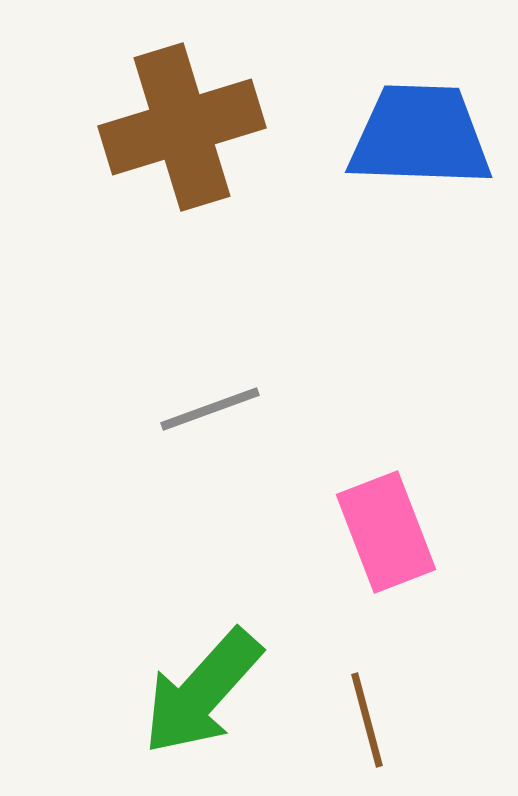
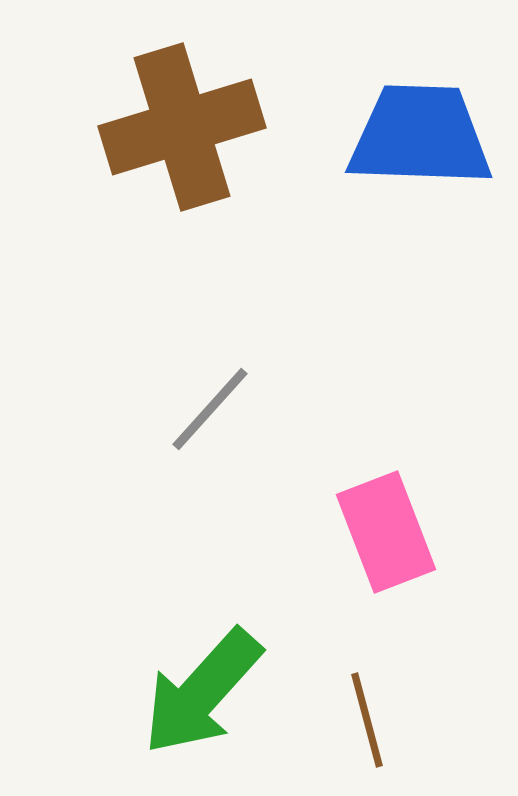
gray line: rotated 28 degrees counterclockwise
